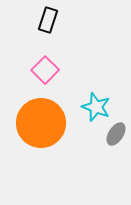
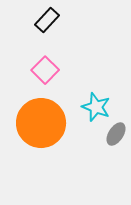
black rectangle: moved 1 px left; rotated 25 degrees clockwise
